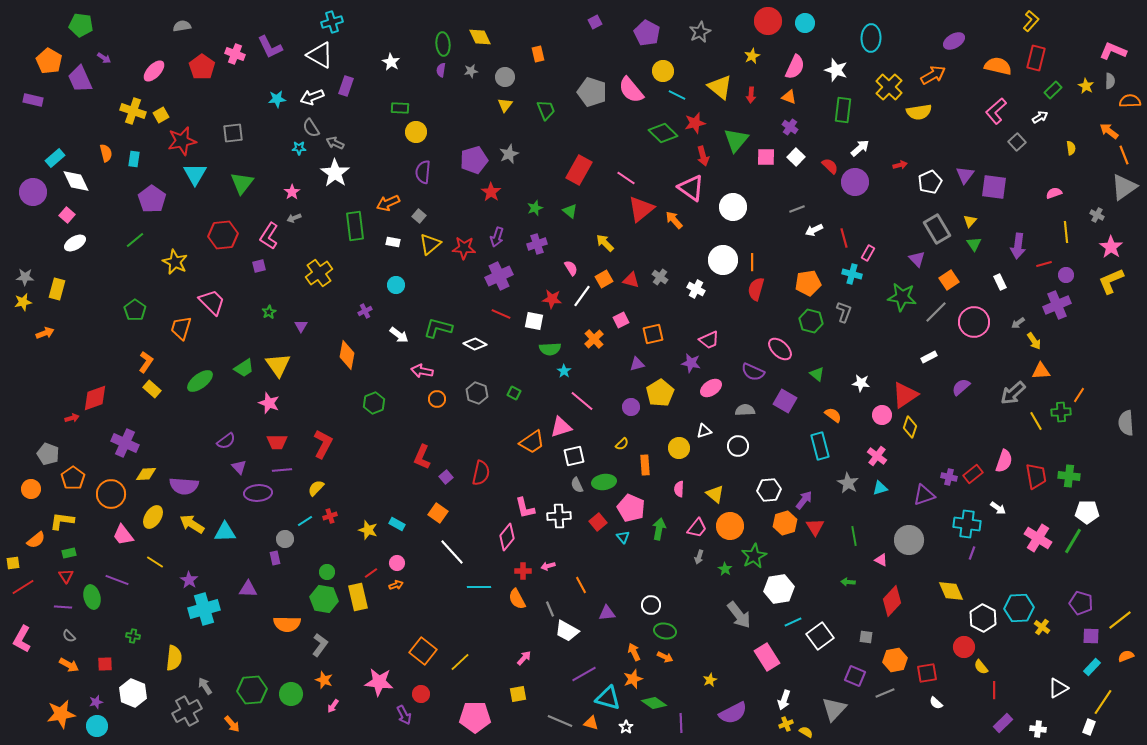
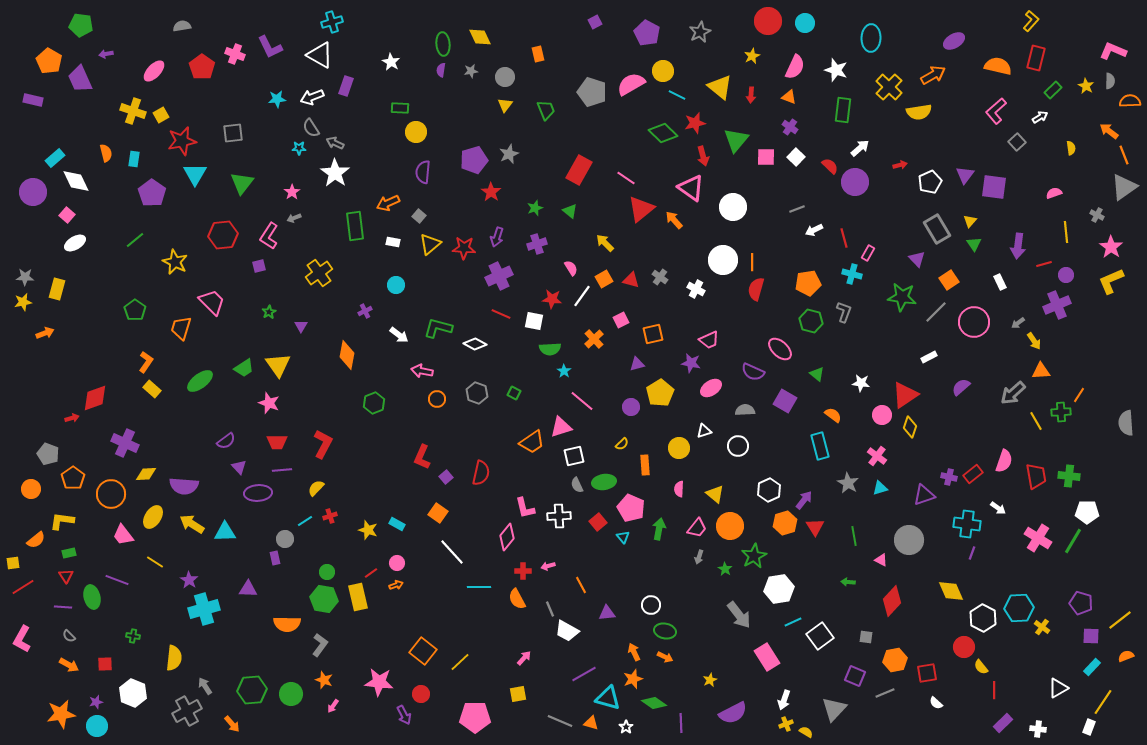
purple arrow at (104, 58): moved 2 px right, 4 px up; rotated 136 degrees clockwise
pink semicircle at (631, 90): moved 6 px up; rotated 100 degrees clockwise
purple pentagon at (152, 199): moved 6 px up
white hexagon at (769, 490): rotated 20 degrees counterclockwise
